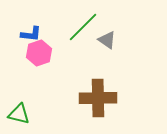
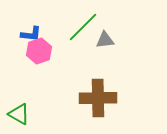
gray triangle: moved 2 px left; rotated 42 degrees counterclockwise
pink hexagon: moved 2 px up
green triangle: rotated 15 degrees clockwise
